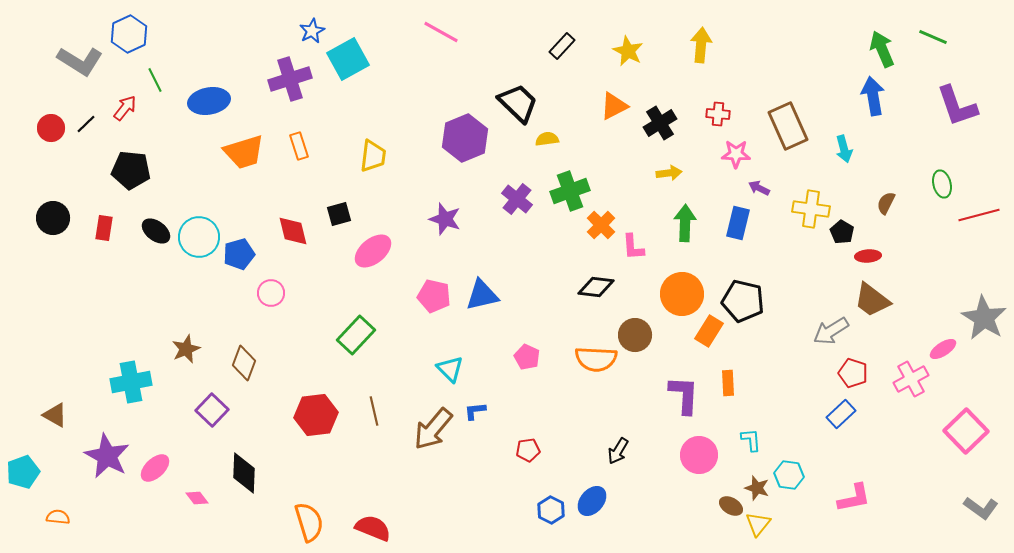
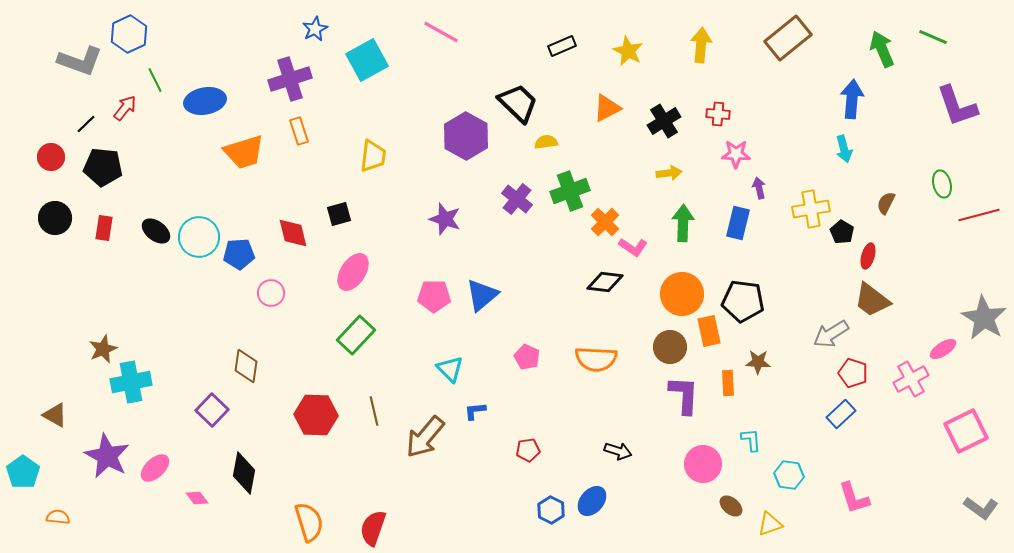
blue star at (312, 31): moved 3 px right, 2 px up
black rectangle at (562, 46): rotated 24 degrees clockwise
cyan square at (348, 59): moved 19 px right, 1 px down
gray L-shape at (80, 61): rotated 12 degrees counterclockwise
blue arrow at (873, 96): moved 21 px left, 3 px down; rotated 15 degrees clockwise
blue ellipse at (209, 101): moved 4 px left
orange triangle at (614, 106): moved 7 px left, 2 px down
black cross at (660, 123): moved 4 px right, 2 px up
brown rectangle at (788, 126): moved 88 px up; rotated 75 degrees clockwise
red circle at (51, 128): moved 29 px down
purple hexagon at (465, 138): moved 1 px right, 2 px up; rotated 9 degrees counterclockwise
yellow semicircle at (547, 139): moved 1 px left, 3 px down
orange rectangle at (299, 146): moved 15 px up
black pentagon at (131, 170): moved 28 px left, 3 px up
purple arrow at (759, 188): rotated 50 degrees clockwise
yellow cross at (811, 209): rotated 18 degrees counterclockwise
black circle at (53, 218): moved 2 px right
green arrow at (685, 223): moved 2 px left
orange cross at (601, 225): moved 4 px right, 3 px up
red diamond at (293, 231): moved 2 px down
pink L-shape at (633, 247): rotated 52 degrees counterclockwise
pink ellipse at (373, 251): moved 20 px left, 21 px down; rotated 18 degrees counterclockwise
blue pentagon at (239, 254): rotated 12 degrees clockwise
red ellipse at (868, 256): rotated 70 degrees counterclockwise
black diamond at (596, 287): moved 9 px right, 5 px up
blue triangle at (482, 295): rotated 27 degrees counterclockwise
pink pentagon at (434, 296): rotated 12 degrees counterclockwise
black pentagon at (743, 301): rotated 6 degrees counterclockwise
orange rectangle at (709, 331): rotated 44 degrees counterclockwise
gray arrow at (831, 331): moved 3 px down
brown circle at (635, 335): moved 35 px right, 12 px down
brown star at (186, 349): moved 83 px left
brown diamond at (244, 363): moved 2 px right, 3 px down; rotated 12 degrees counterclockwise
red hexagon at (316, 415): rotated 9 degrees clockwise
brown arrow at (433, 429): moved 8 px left, 8 px down
pink square at (966, 431): rotated 18 degrees clockwise
black arrow at (618, 451): rotated 104 degrees counterclockwise
pink circle at (699, 455): moved 4 px right, 9 px down
cyan pentagon at (23, 472): rotated 16 degrees counterclockwise
black diamond at (244, 473): rotated 9 degrees clockwise
brown star at (757, 488): moved 1 px right, 126 px up; rotated 15 degrees counterclockwise
pink L-shape at (854, 498): rotated 84 degrees clockwise
brown ellipse at (731, 506): rotated 10 degrees clockwise
yellow triangle at (758, 524): moved 12 px right; rotated 32 degrees clockwise
red semicircle at (373, 528): rotated 93 degrees counterclockwise
